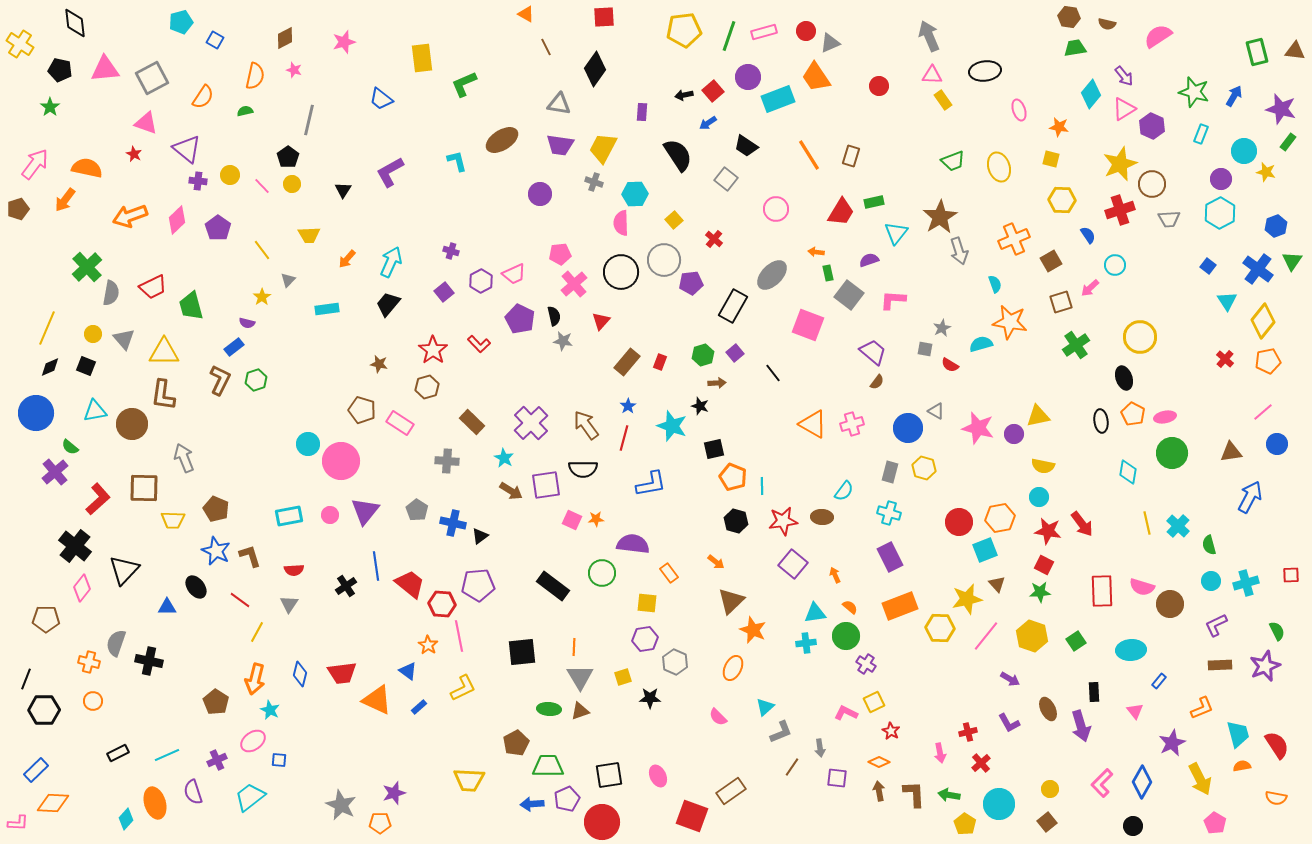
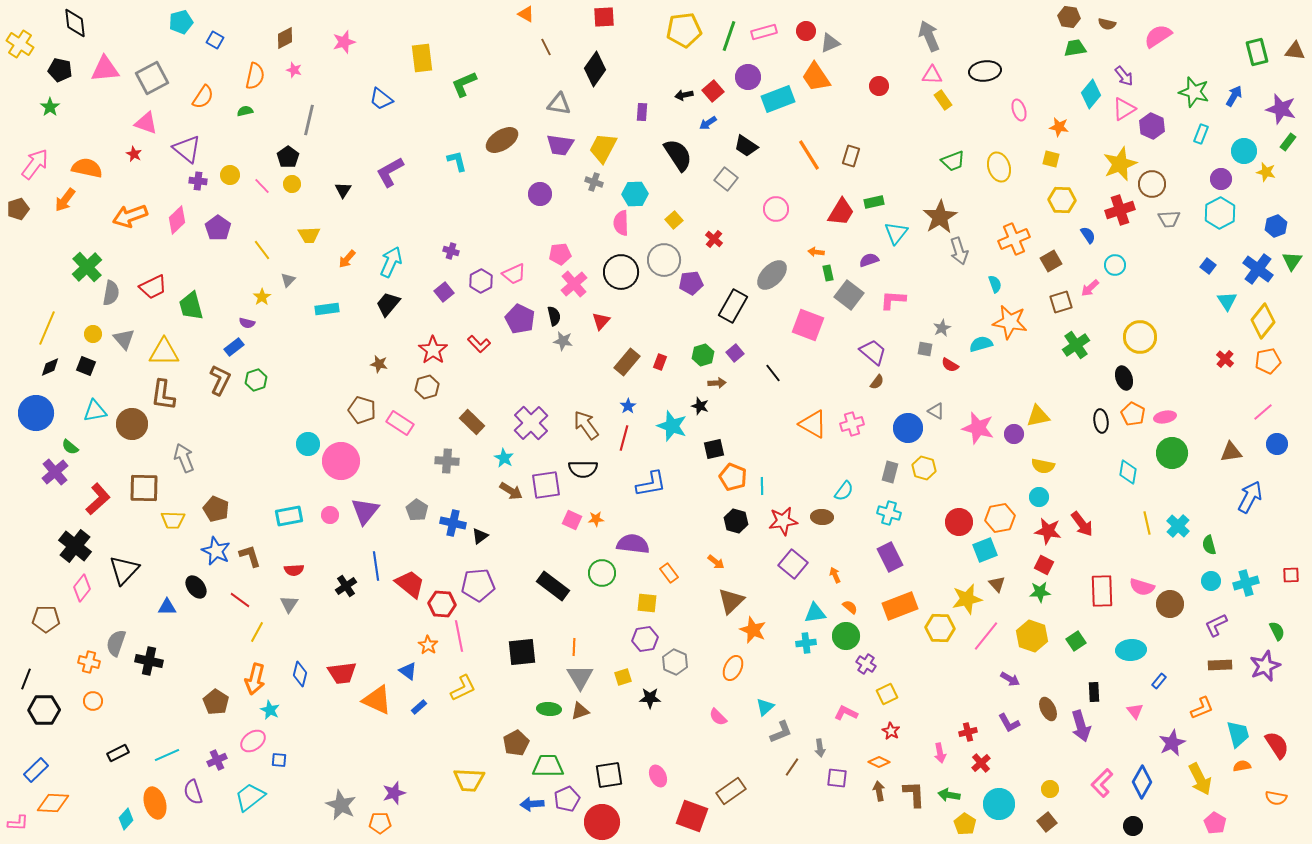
yellow square at (874, 702): moved 13 px right, 8 px up
